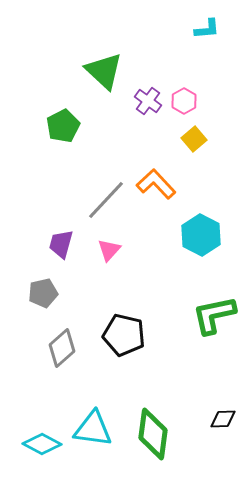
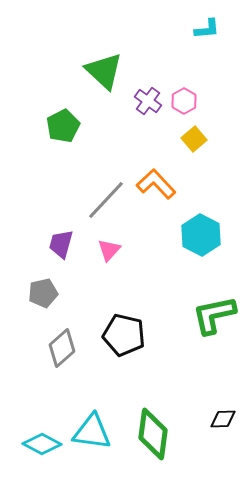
cyan triangle: moved 1 px left, 3 px down
